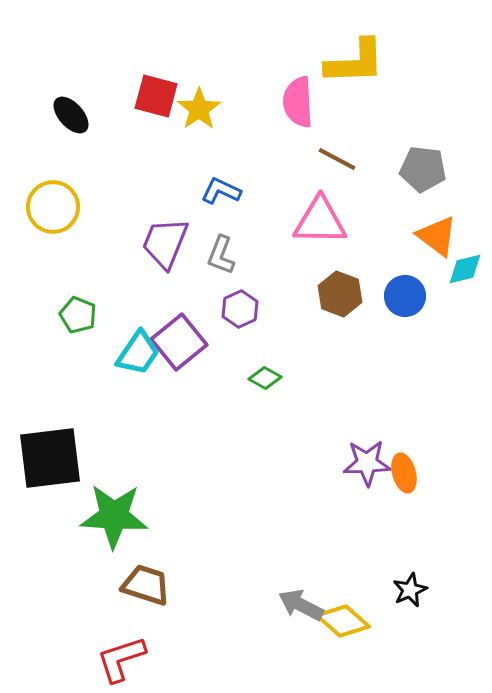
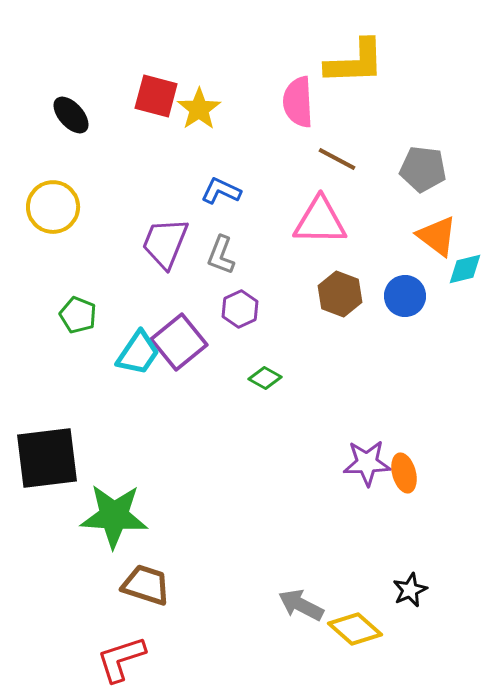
black square: moved 3 px left
yellow diamond: moved 12 px right, 8 px down
